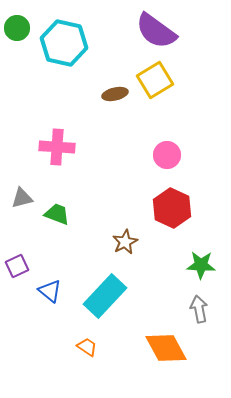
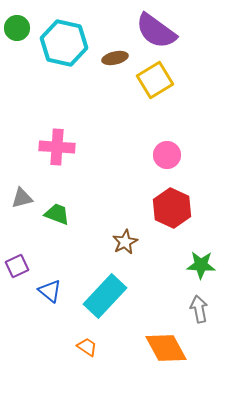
brown ellipse: moved 36 px up
